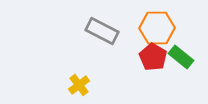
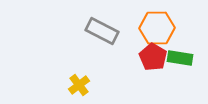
green rectangle: moved 1 px left, 1 px down; rotated 30 degrees counterclockwise
